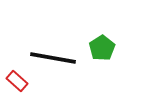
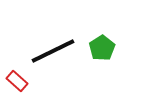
black line: moved 7 px up; rotated 36 degrees counterclockwise
